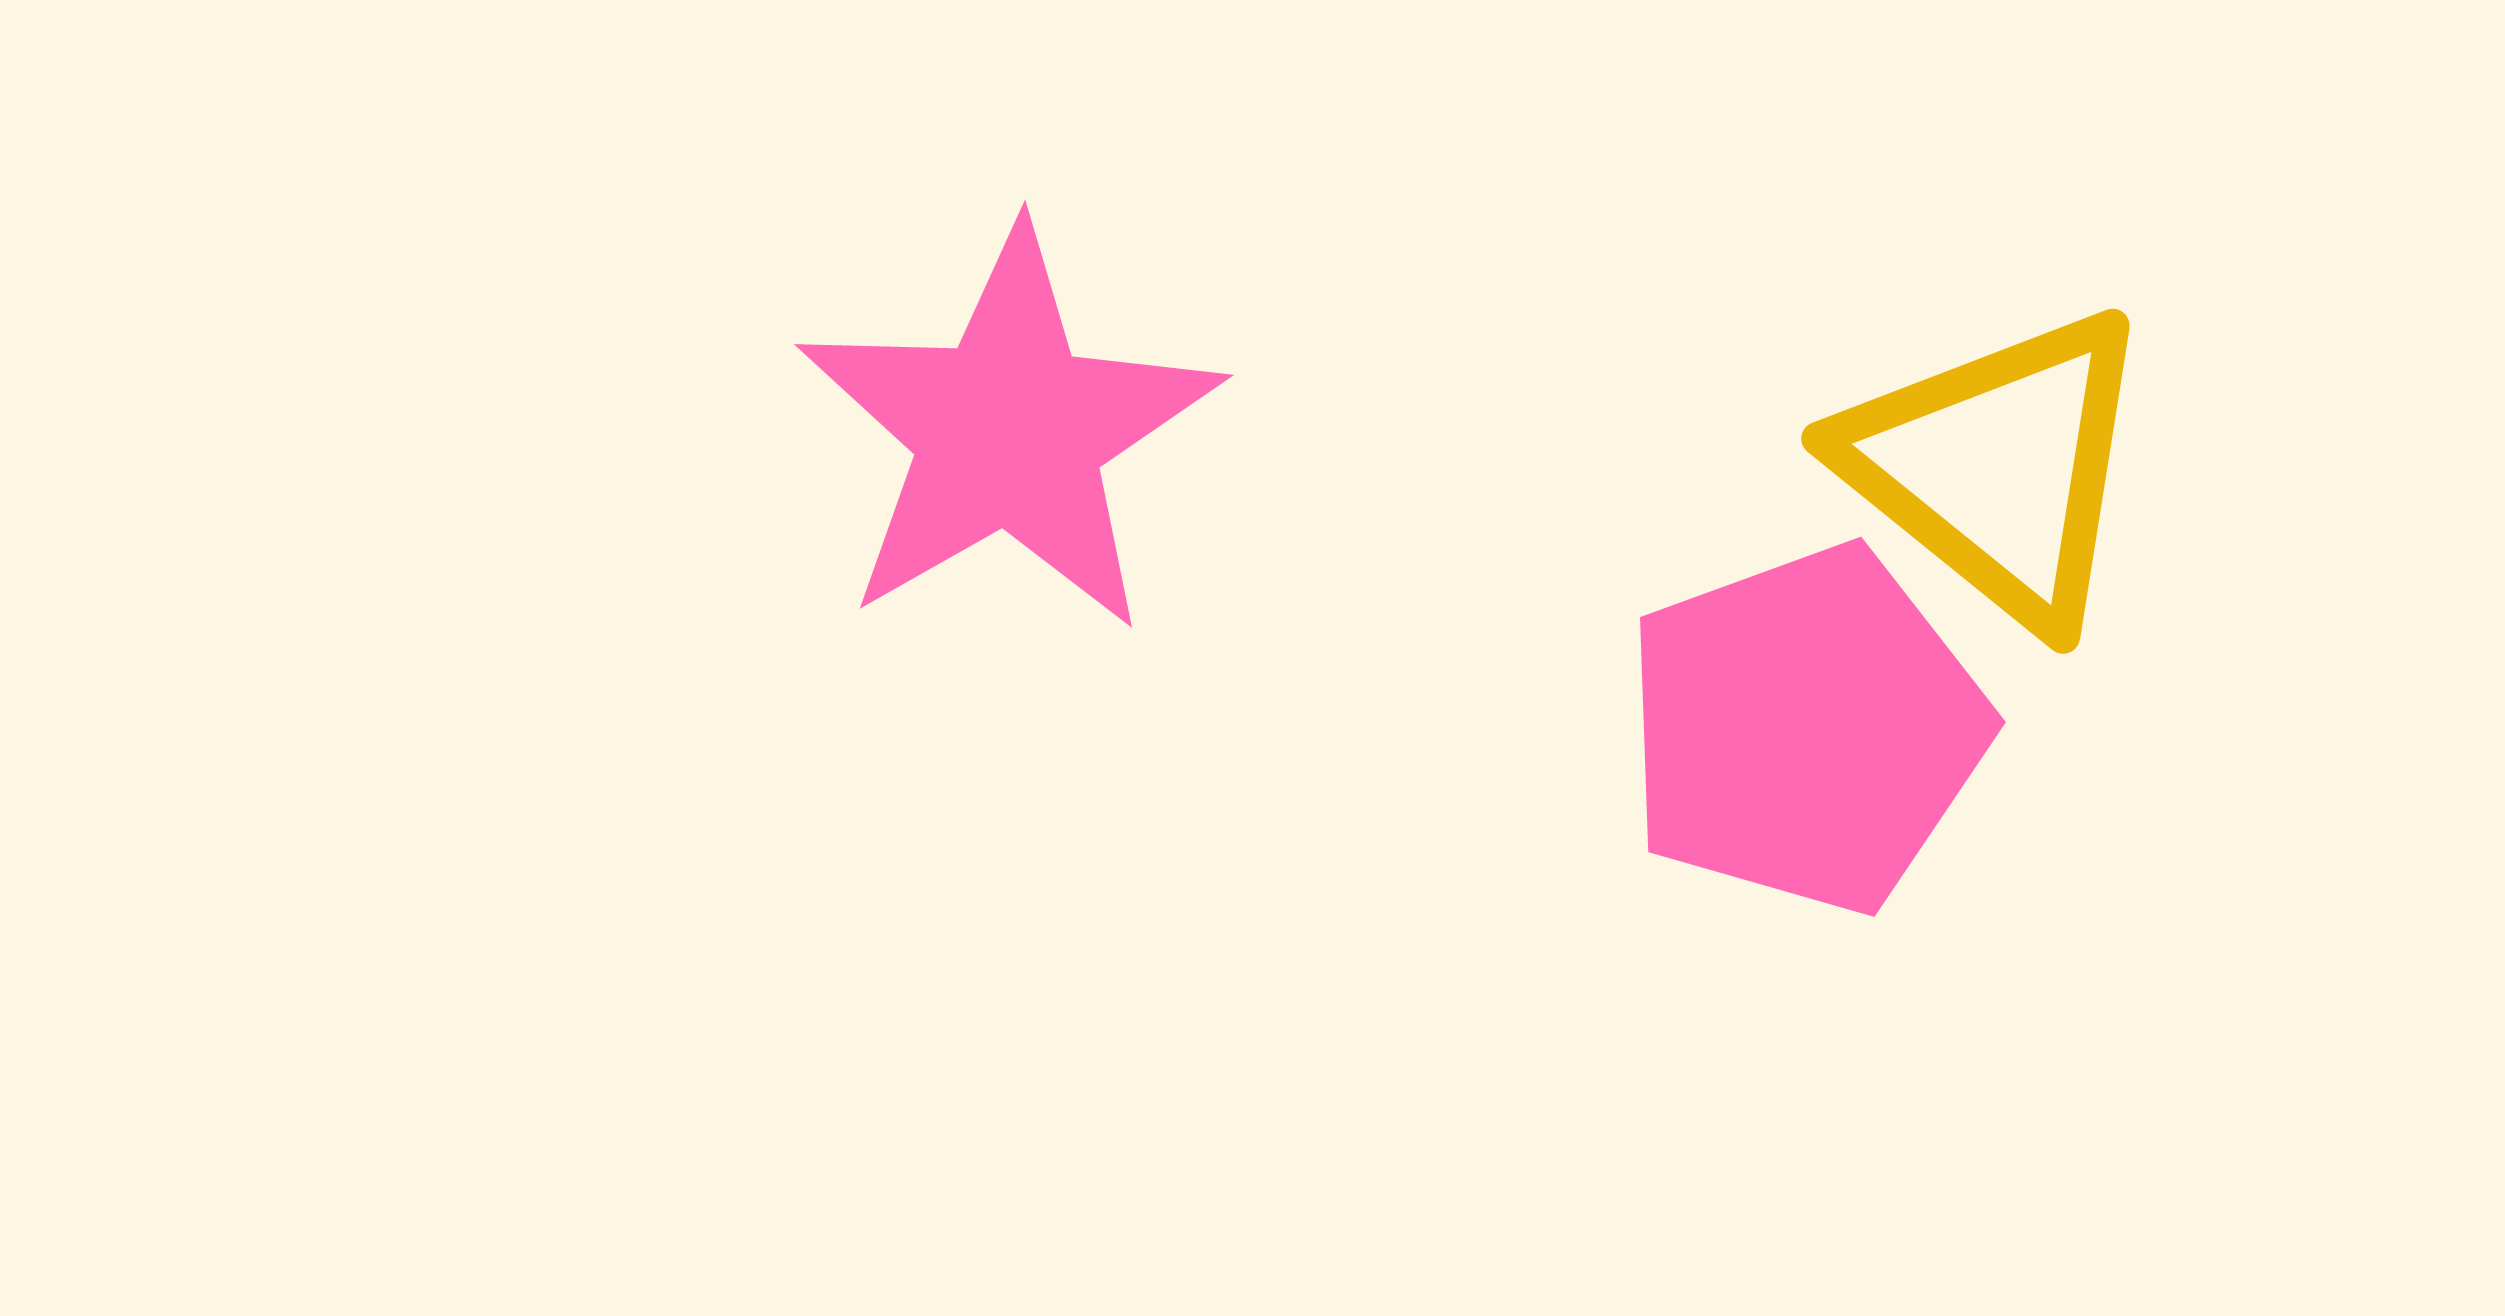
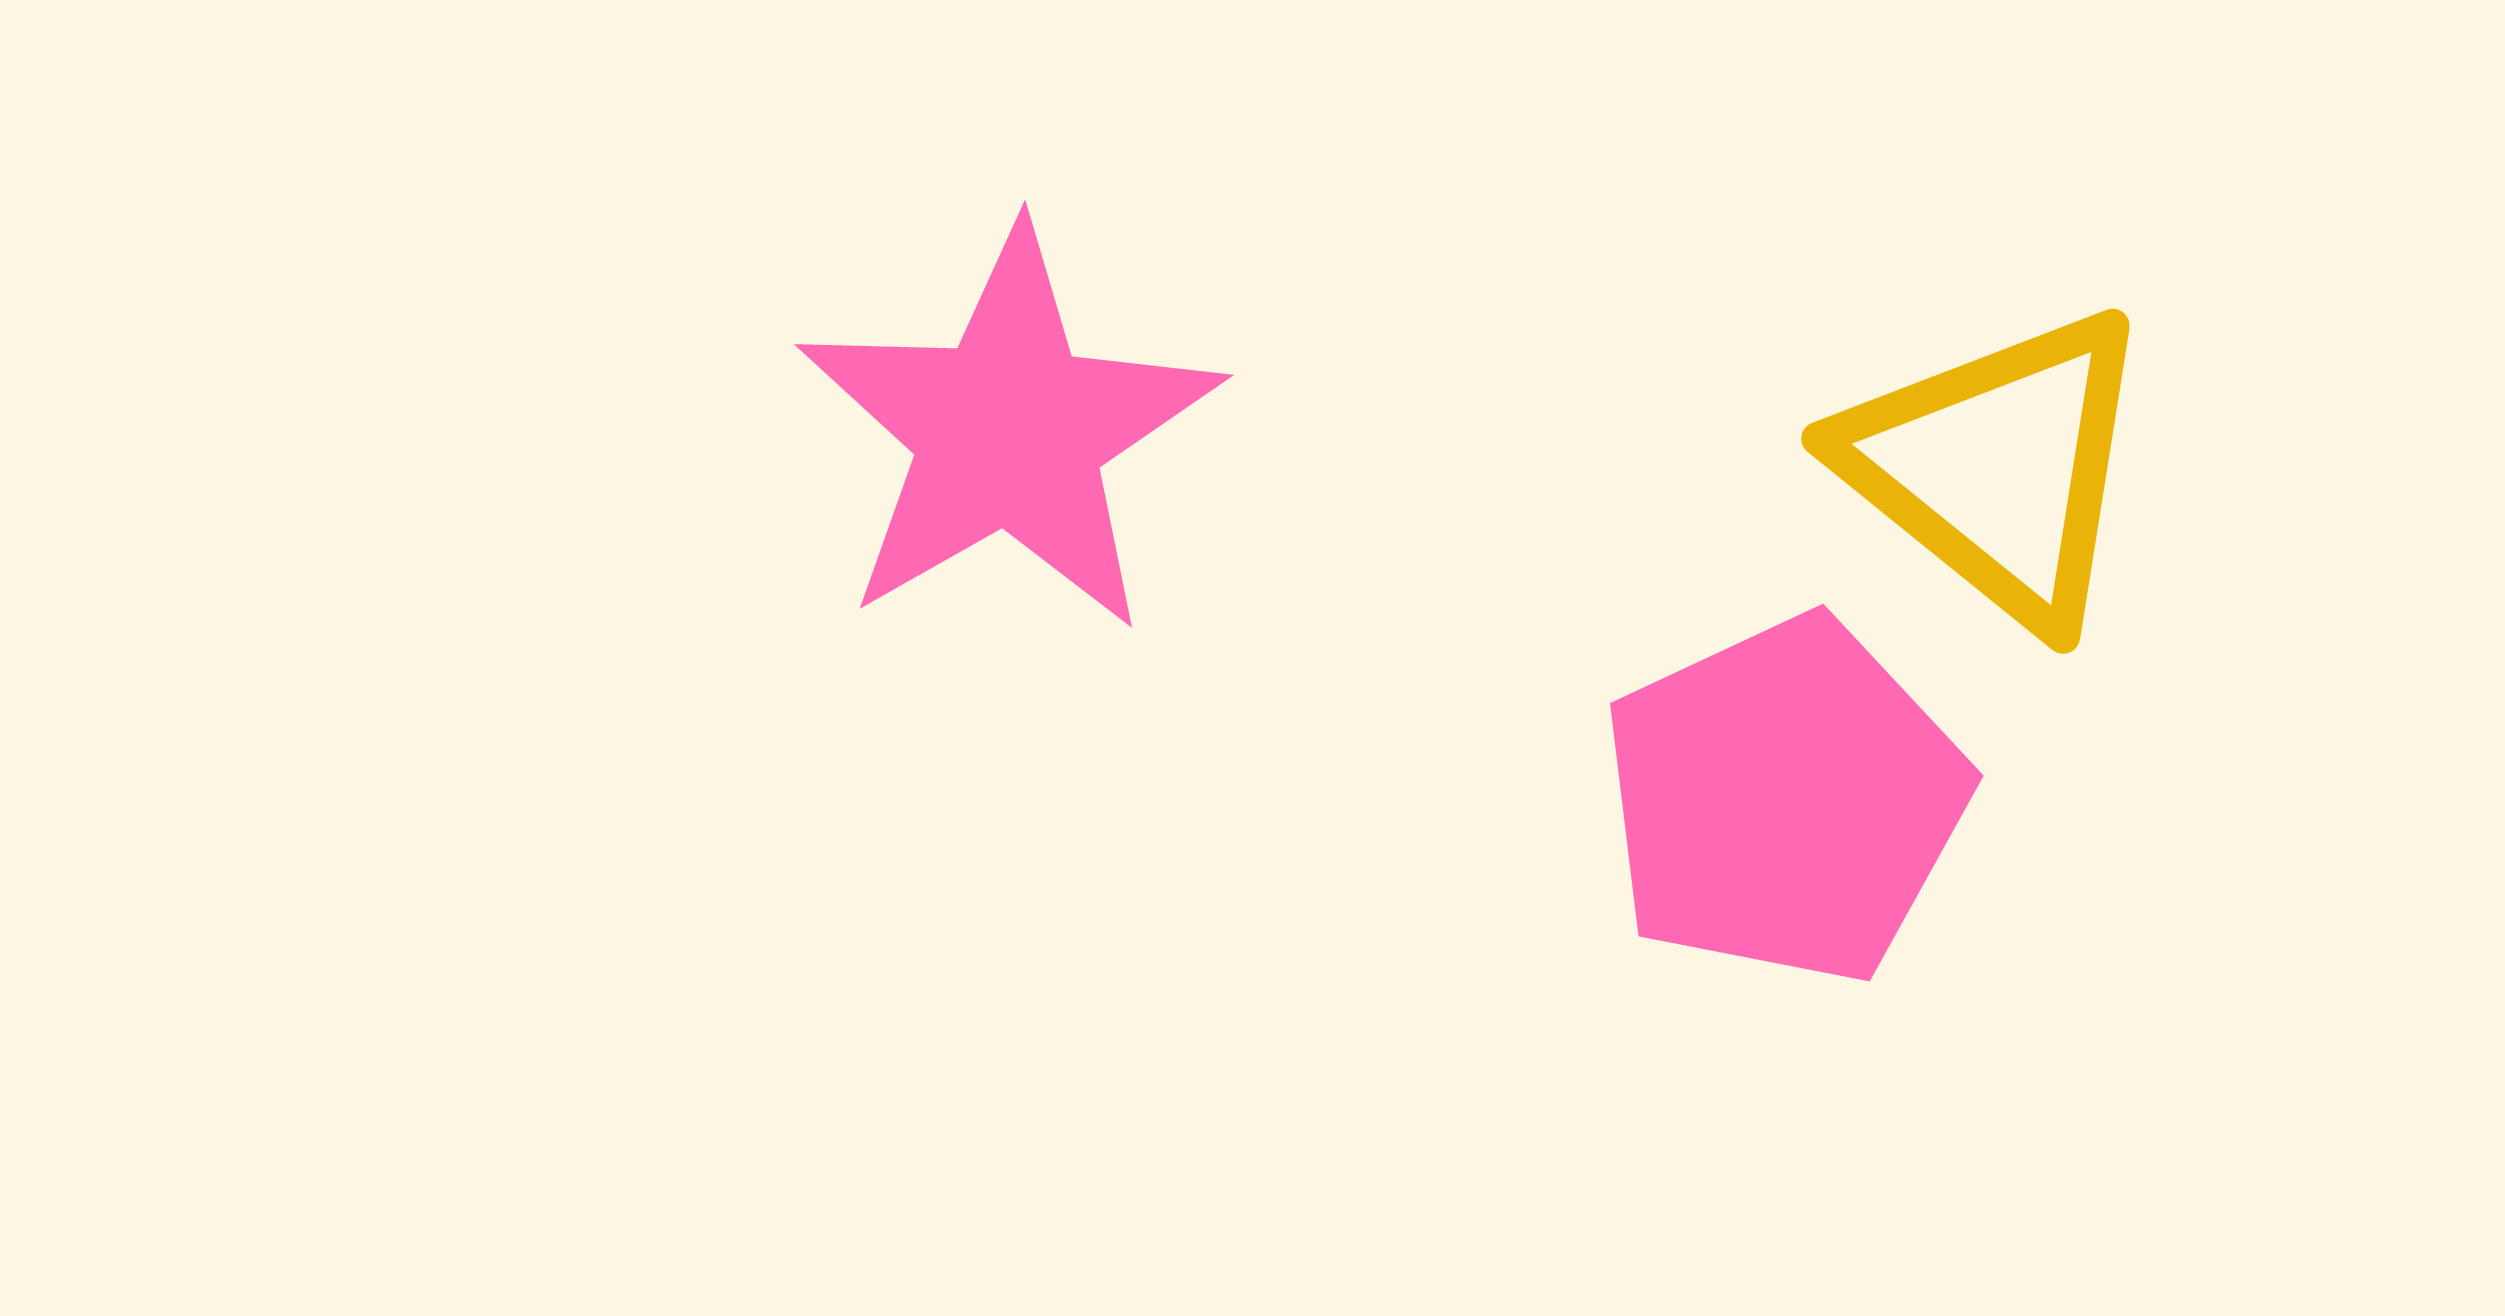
pink pentagon: moved 21 px left, 71 px down; rotated 5 degrees counterclockwise
